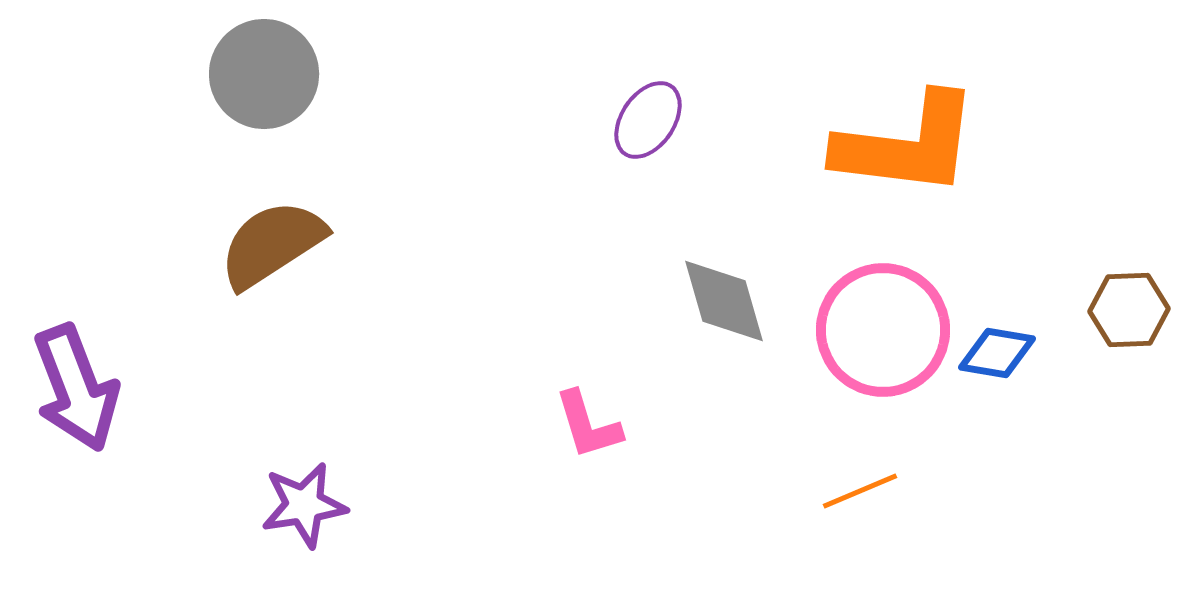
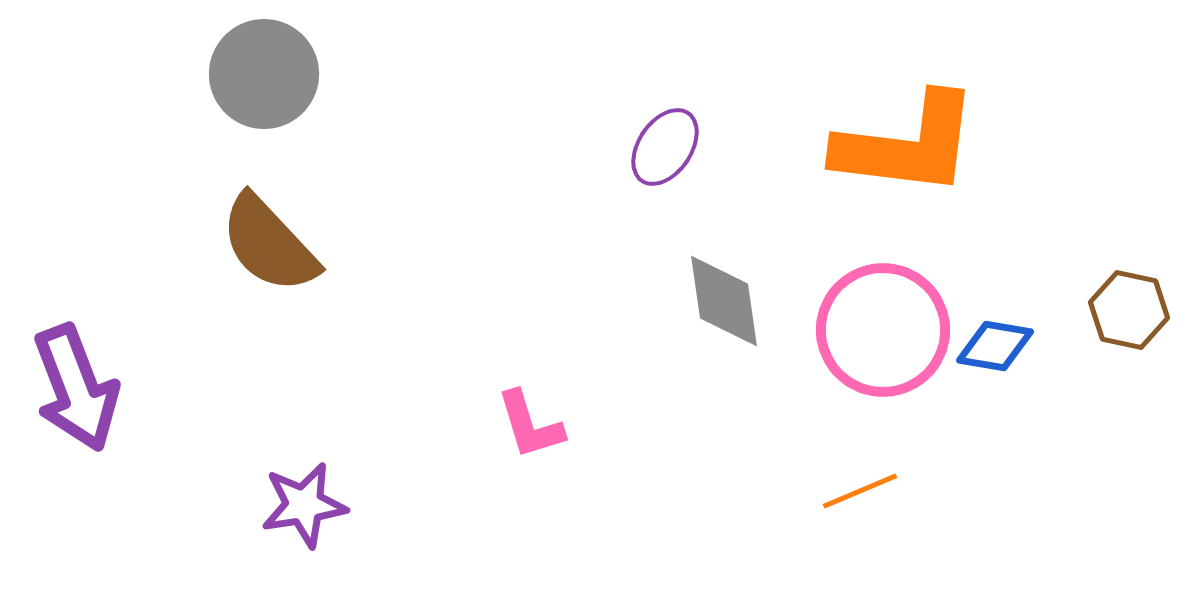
purple ellipse: moved 17 px right, 27 px down
brown semicircle: moved 3 px left; rotated 100 degrees counterclockwise
gray diamond: rotated 8 degrees clockwise
brown hexagon: rotated 14 degrees clockwise
blue diamond: moved 2 px left, 7 px up
pink L-shape: moved 58 px left
